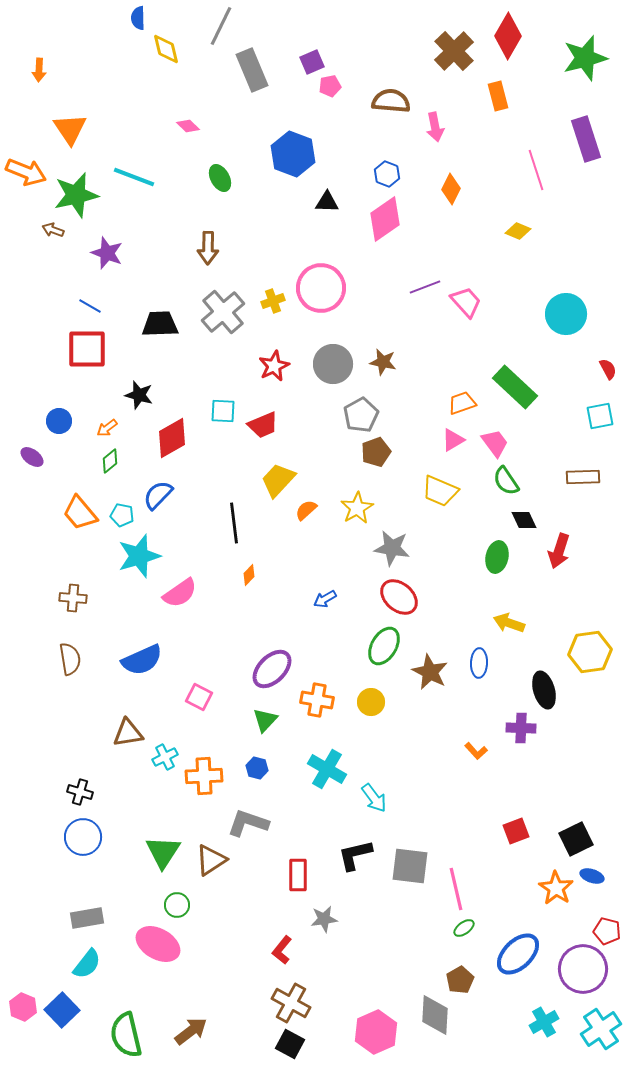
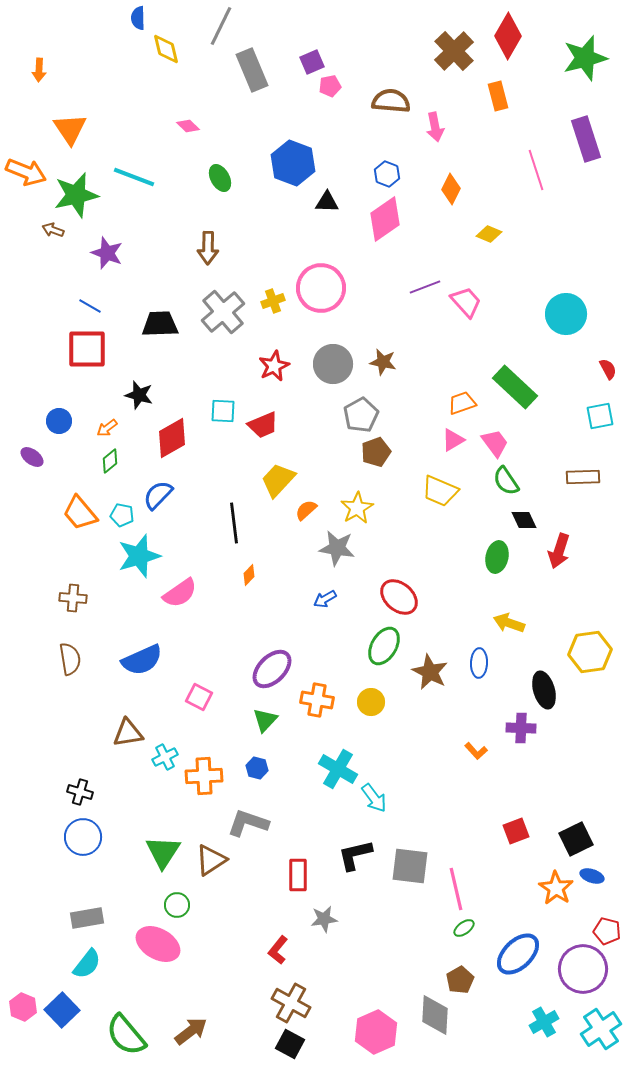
blue hexagon at (293, 154): moved 9 px down
yellow diamond at (518, 231): moved 29 px left, 3 px down
gray star at (392, 548): moved 55 px left
cyan cross at (327, 769): moved 11 px right
red L-shape at (282, 950): moved 4 px left
green semicircle at (126, 1035): rotated 27 degrees counterclockwise
